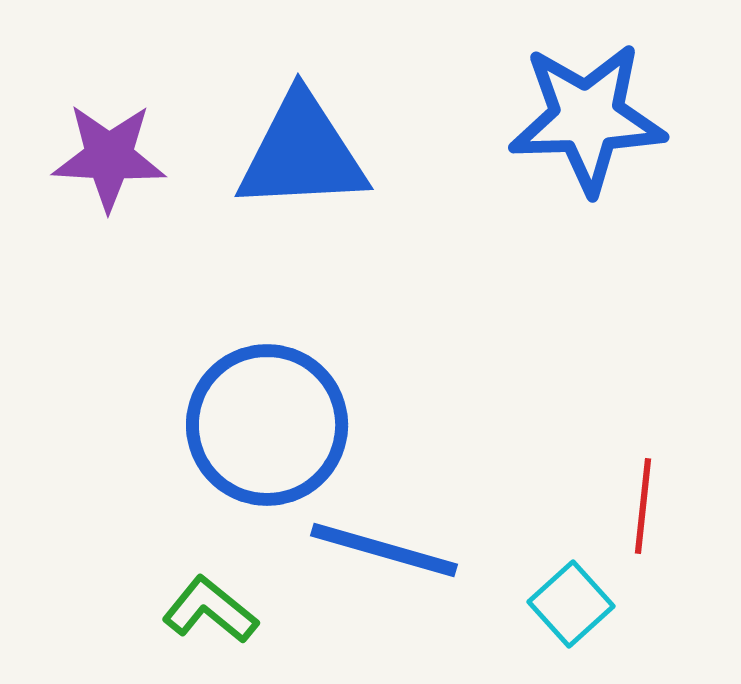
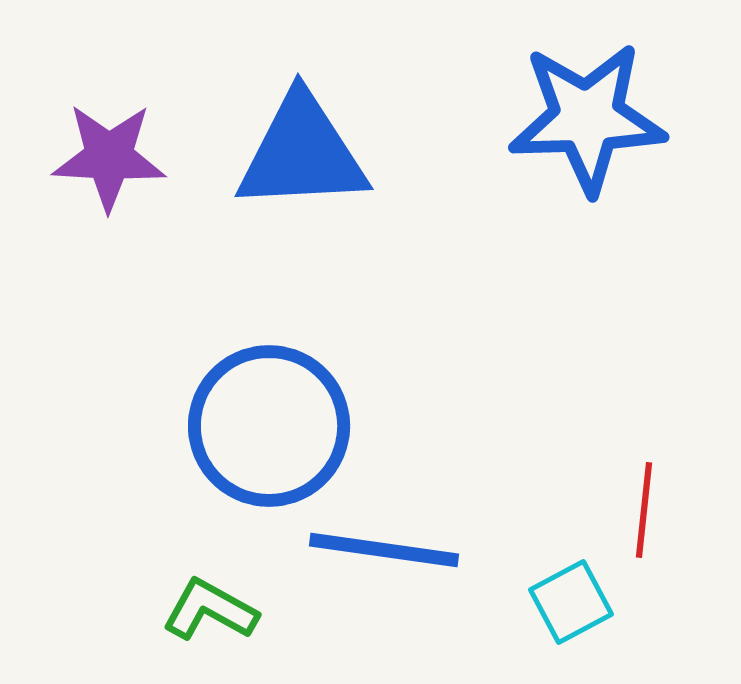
blue circle: moved 2 px right, 1 px down
red line: moved 1 px right, 4 px down
blue line: rotated 8 degrees counterclockwise
cyan square: moved 2 px up; rotated 14 degrees clockwise
green L-shape: rotated 10 degrees counterclockwise
